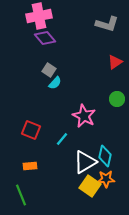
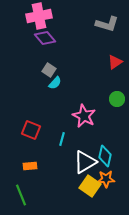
cyan line: rotated 24 degrees counterclockwise
